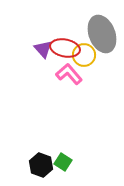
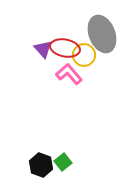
green square: rotated 18 degrees clockwise
